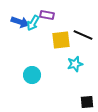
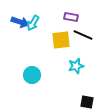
purple rectangle: moved 24 px right, 2 px down
cyan star: moved 1 px right, 2 px down
black square: rotated 16 degrees clockwise
